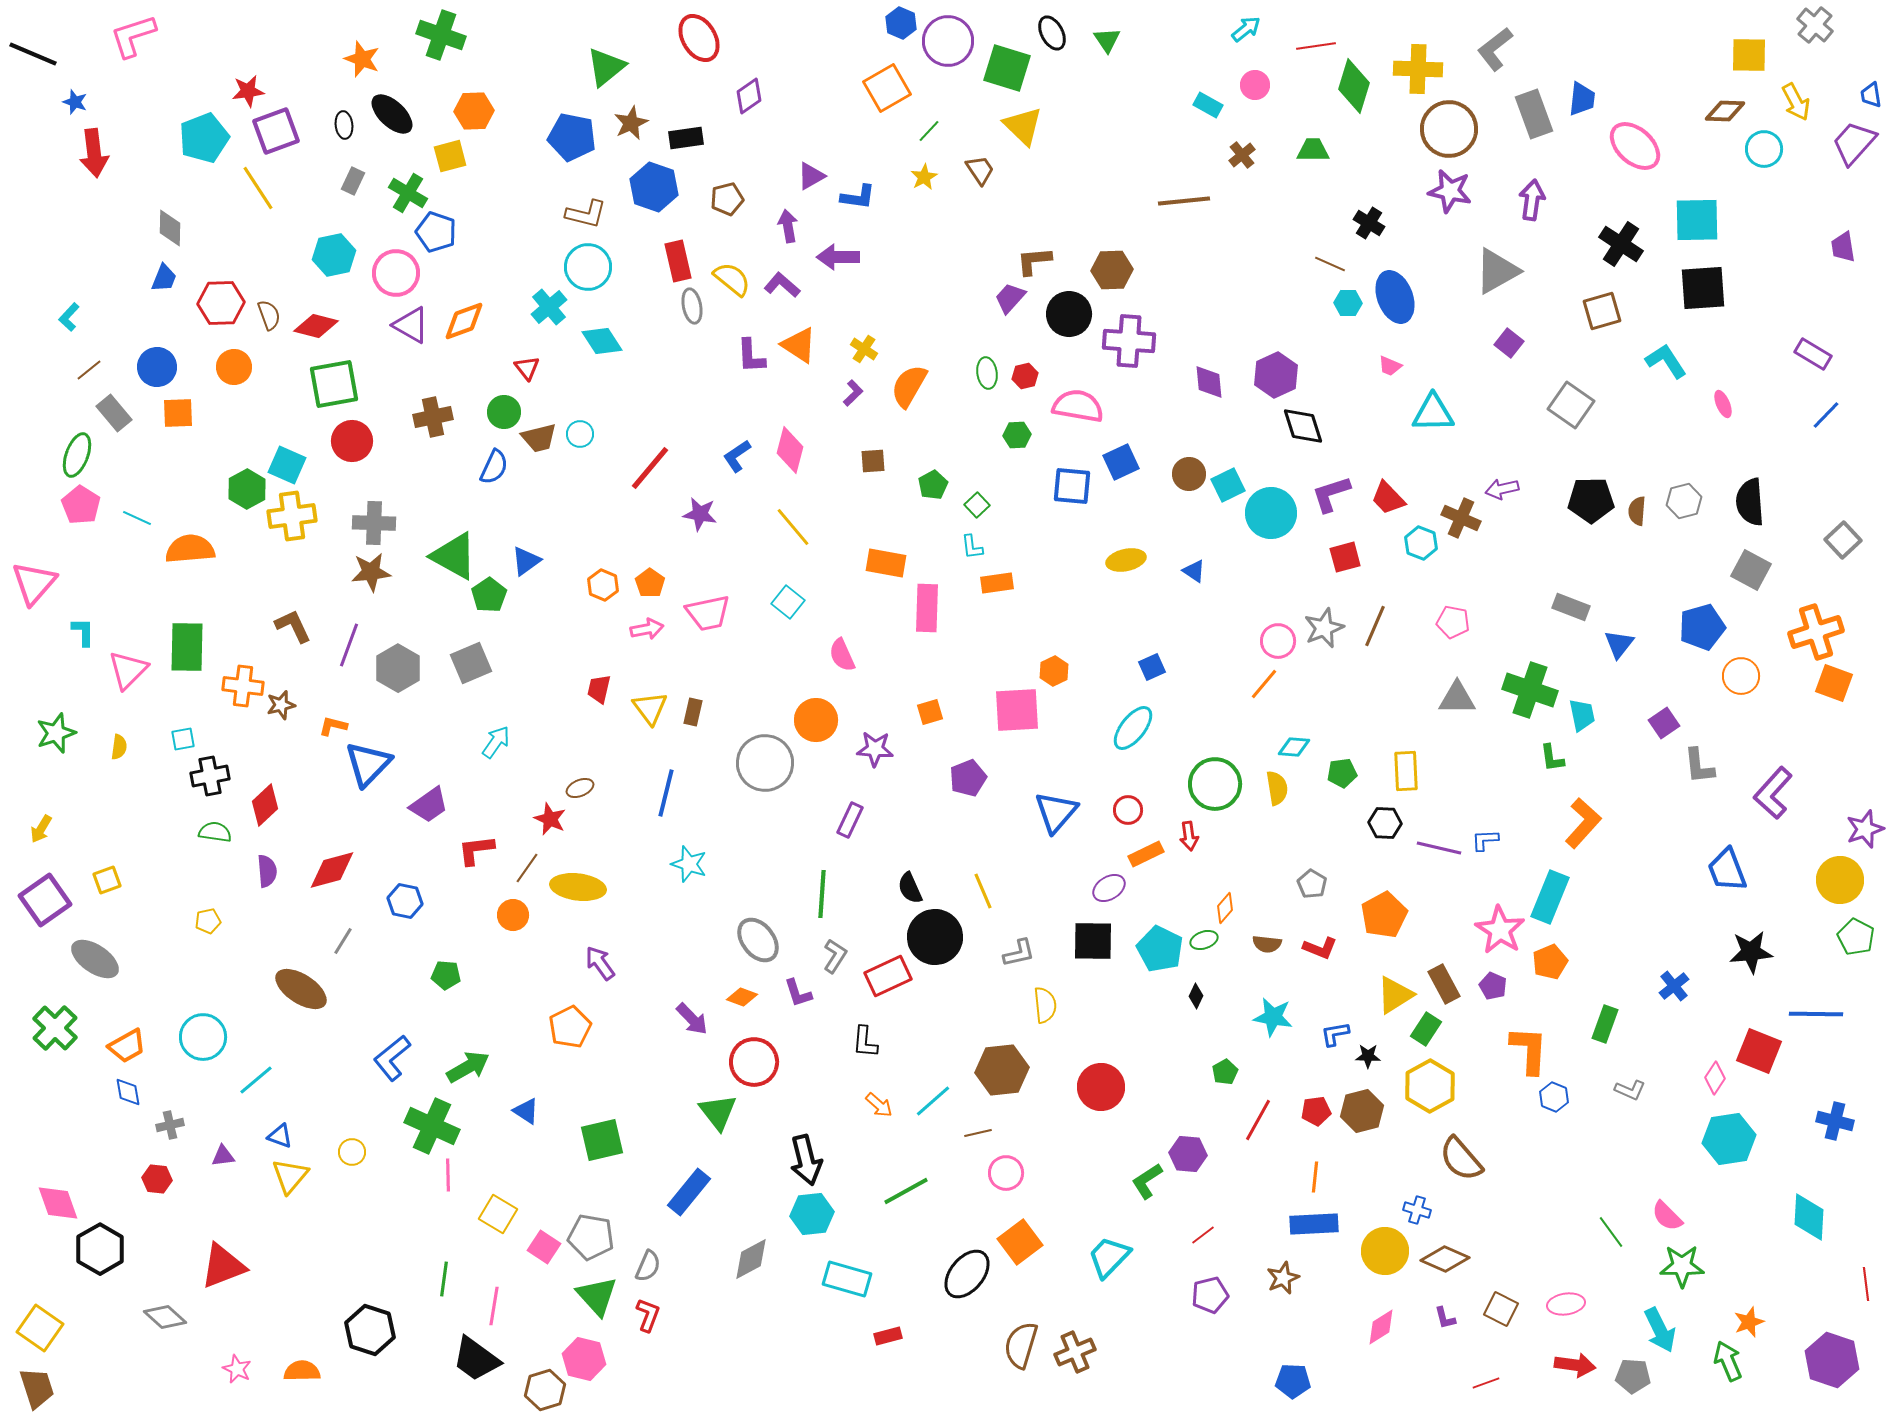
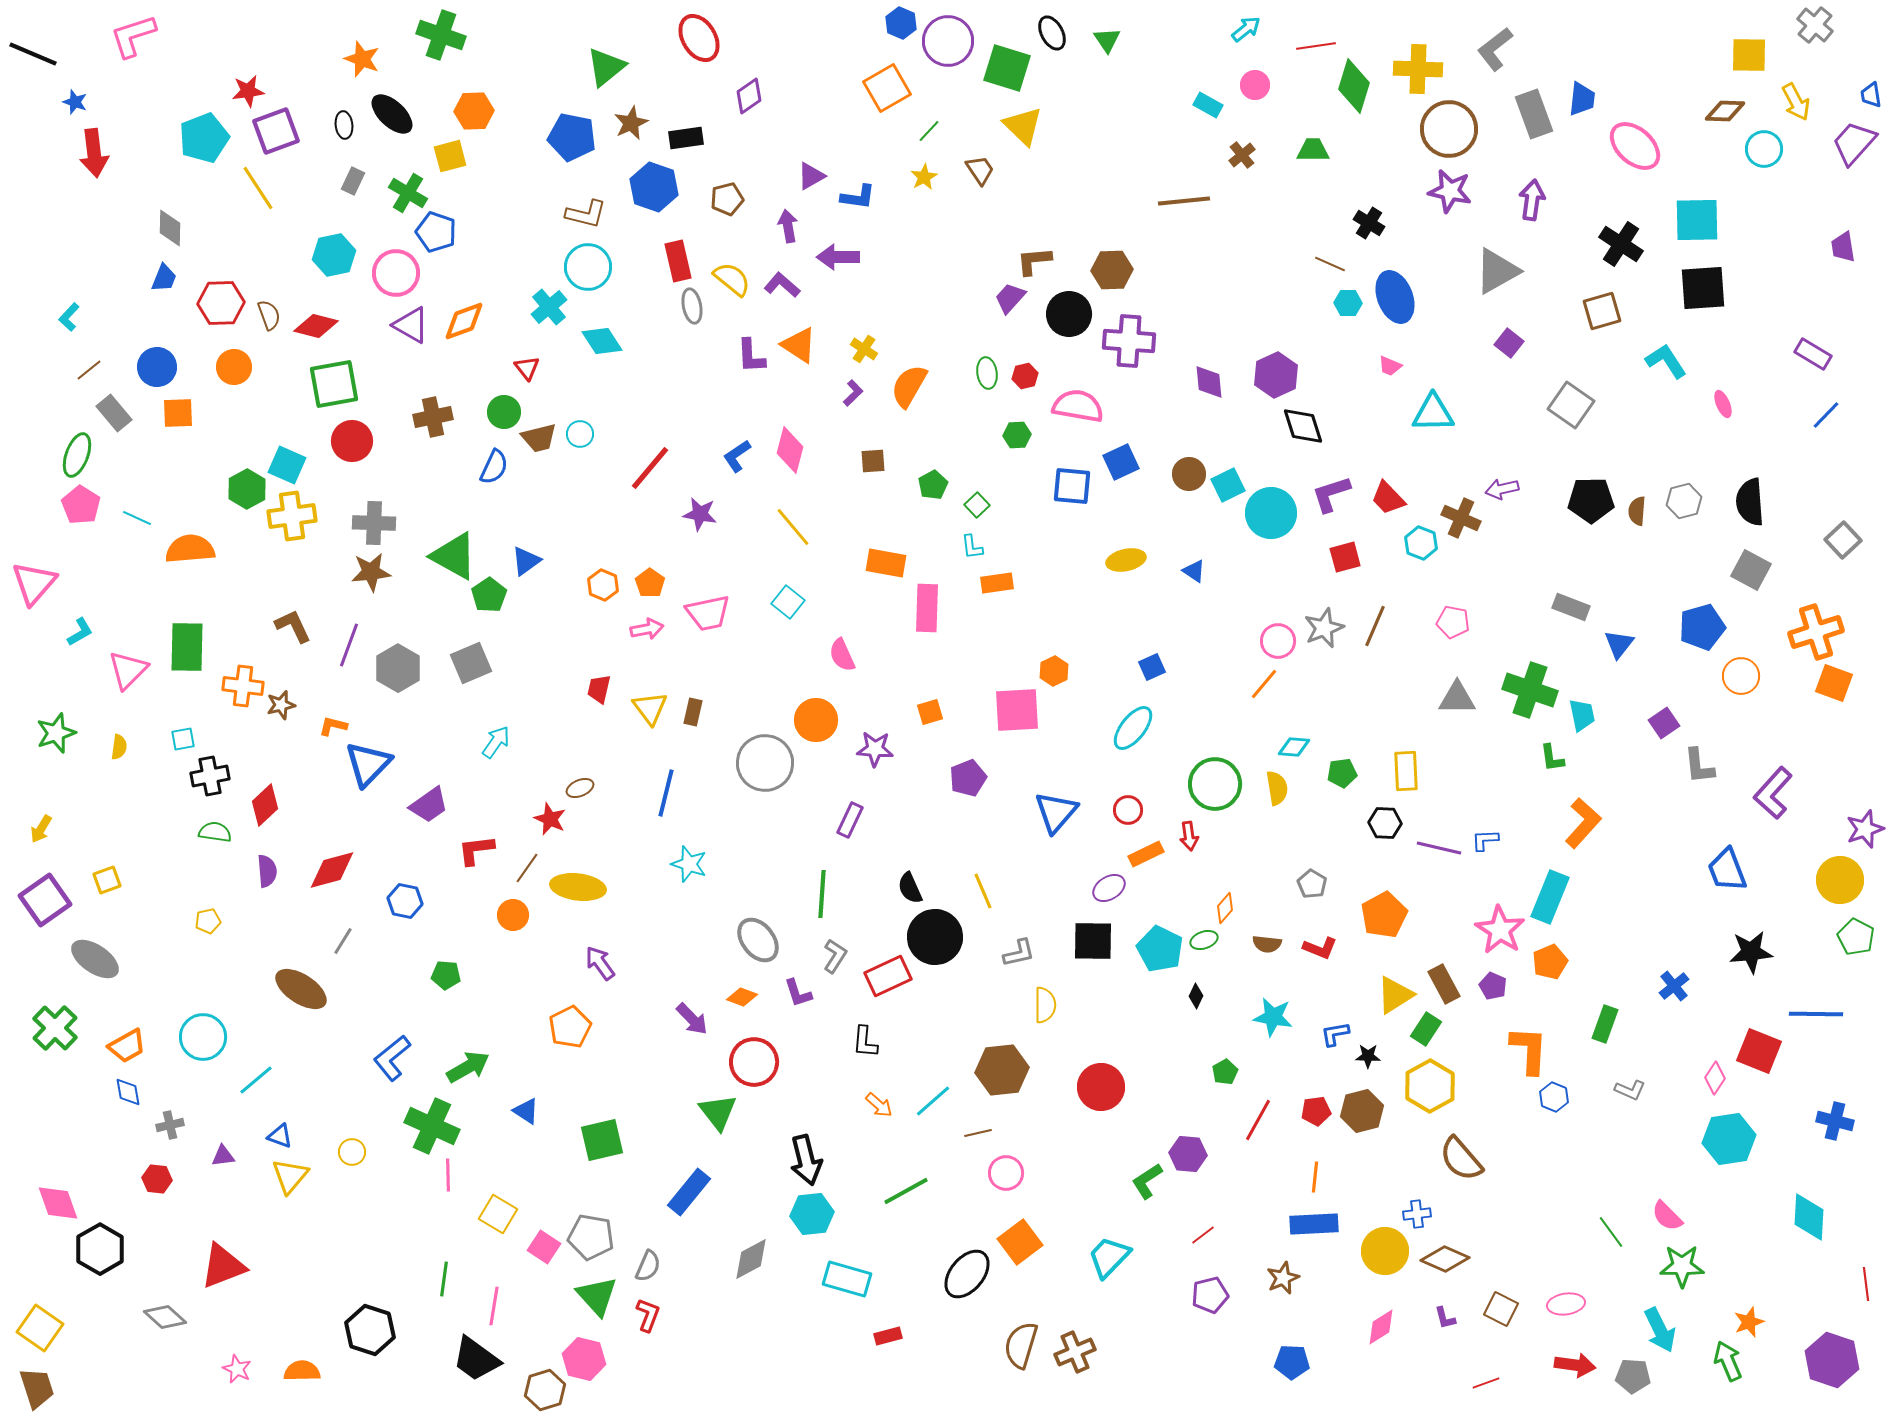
cyan L-shape at (83, 632): moved 3 px left; rotated 60 degrees clockwise
yellow semicircle at (1045, 1005): rotated 6 degrees clockwise
blue cross at (1417, 1210): moved 4 px down; rotated 24 degrees counterclockwise
blue pentagon at (1293, 1381): moved 1 px left, 19 px up
